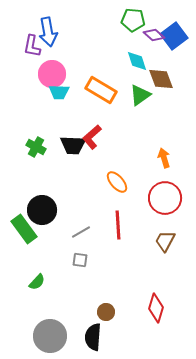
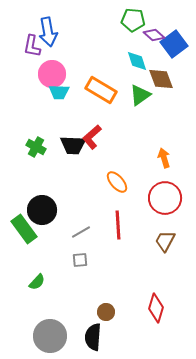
blue square: moved 8 px down
gray square: rotated 14 degrees counterclockwise
